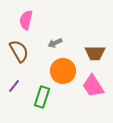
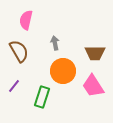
gray arrow: rotated 104 degrees clockwise
